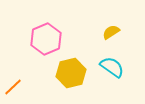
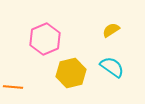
yellow semicircle: moved 2 px up
pink hexagon: moved 1 px left
orange line: rotated 48 degrees clockwise
